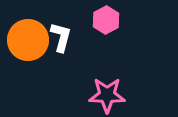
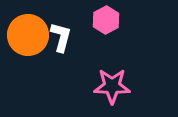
orange circle: moved 5 px up
pink star: moved 5 px right, 9 px up
